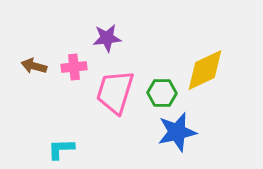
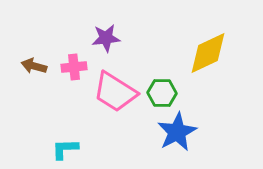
purple star: moved 1 px left
yellow diamond: moved 3 px right, 17 px up
pink trapezoid: rotated 75 degrees counterclockwise
blue star: rotated 15 degrees counterclockwise
cyan L-shape: moved 4 px right
